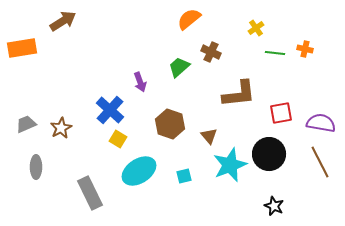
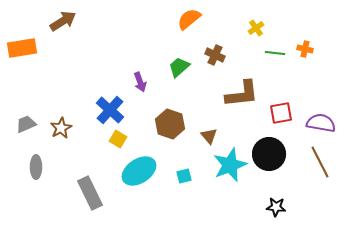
brown cross: moved 4 px right, 3 px down
brown L-shape: moved 3 px right
black star: moved 2 px right, 1 px down; rotated 18 degrees counterclockwise
